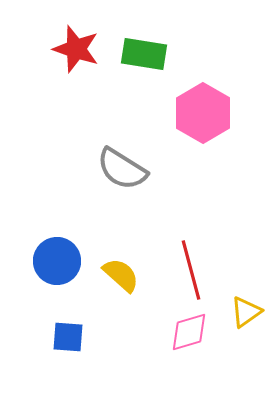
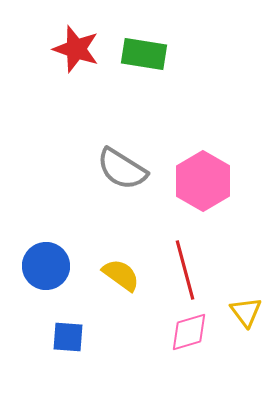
pink hexagon: moved 68 px down
blue circle: moved 11 px left, 5 px down
red line: moved 6 px left
yellow semicircle: rotated 6 degrees counterclockwise
yellow triangle: rotated 32 degrees counterclockwise
